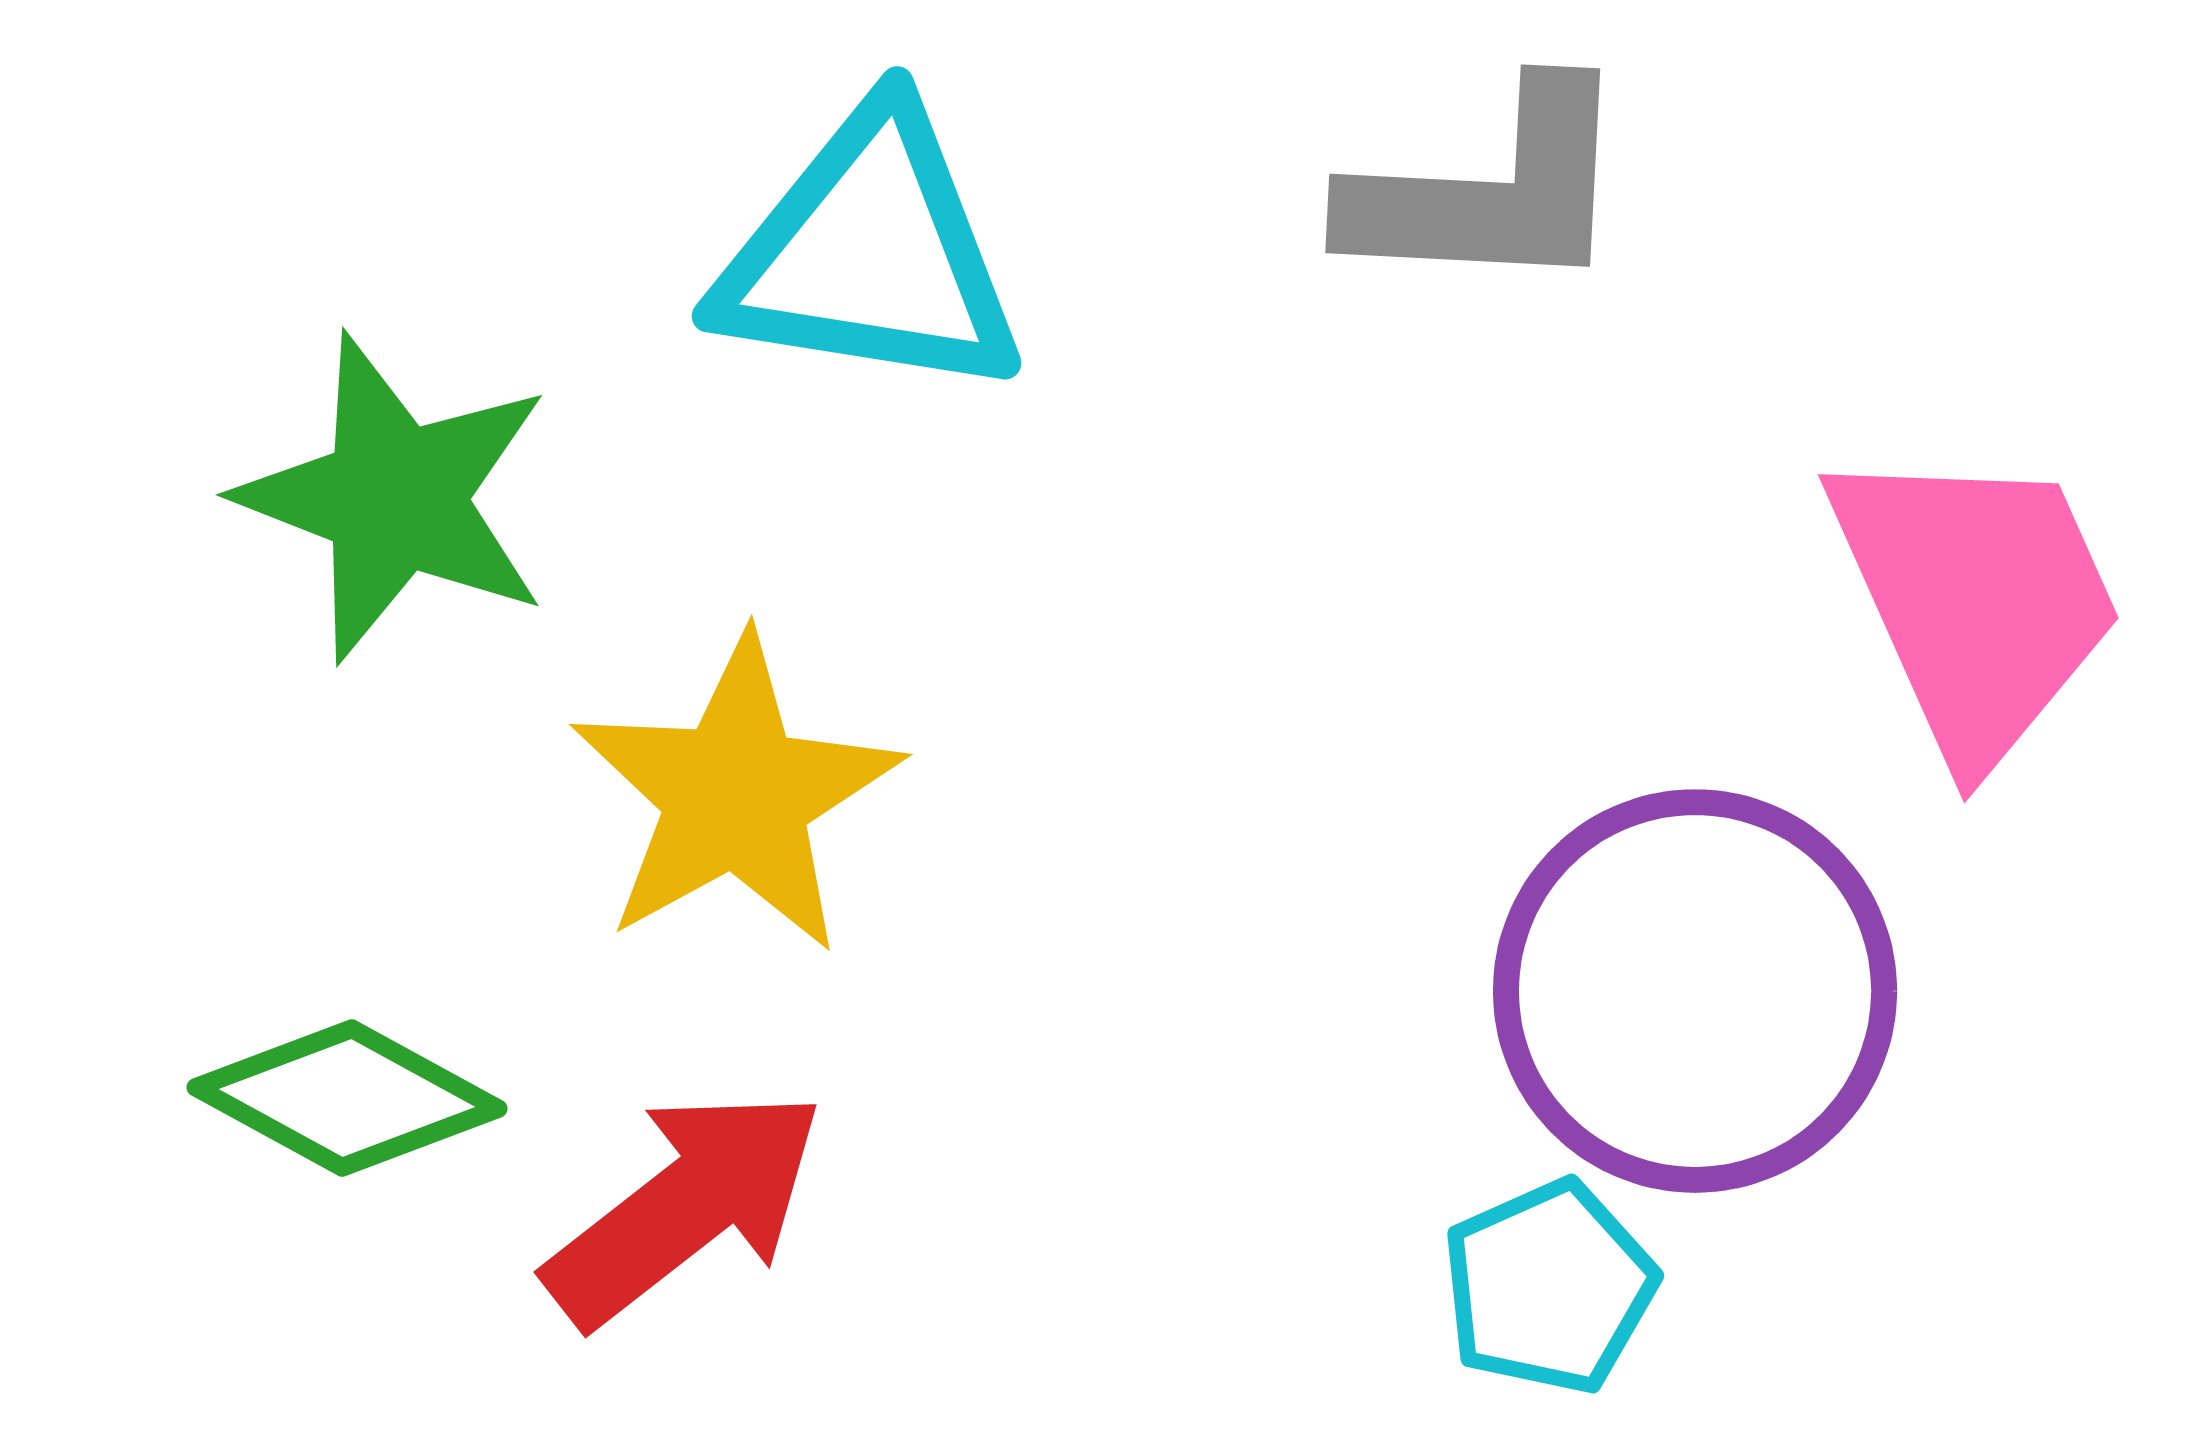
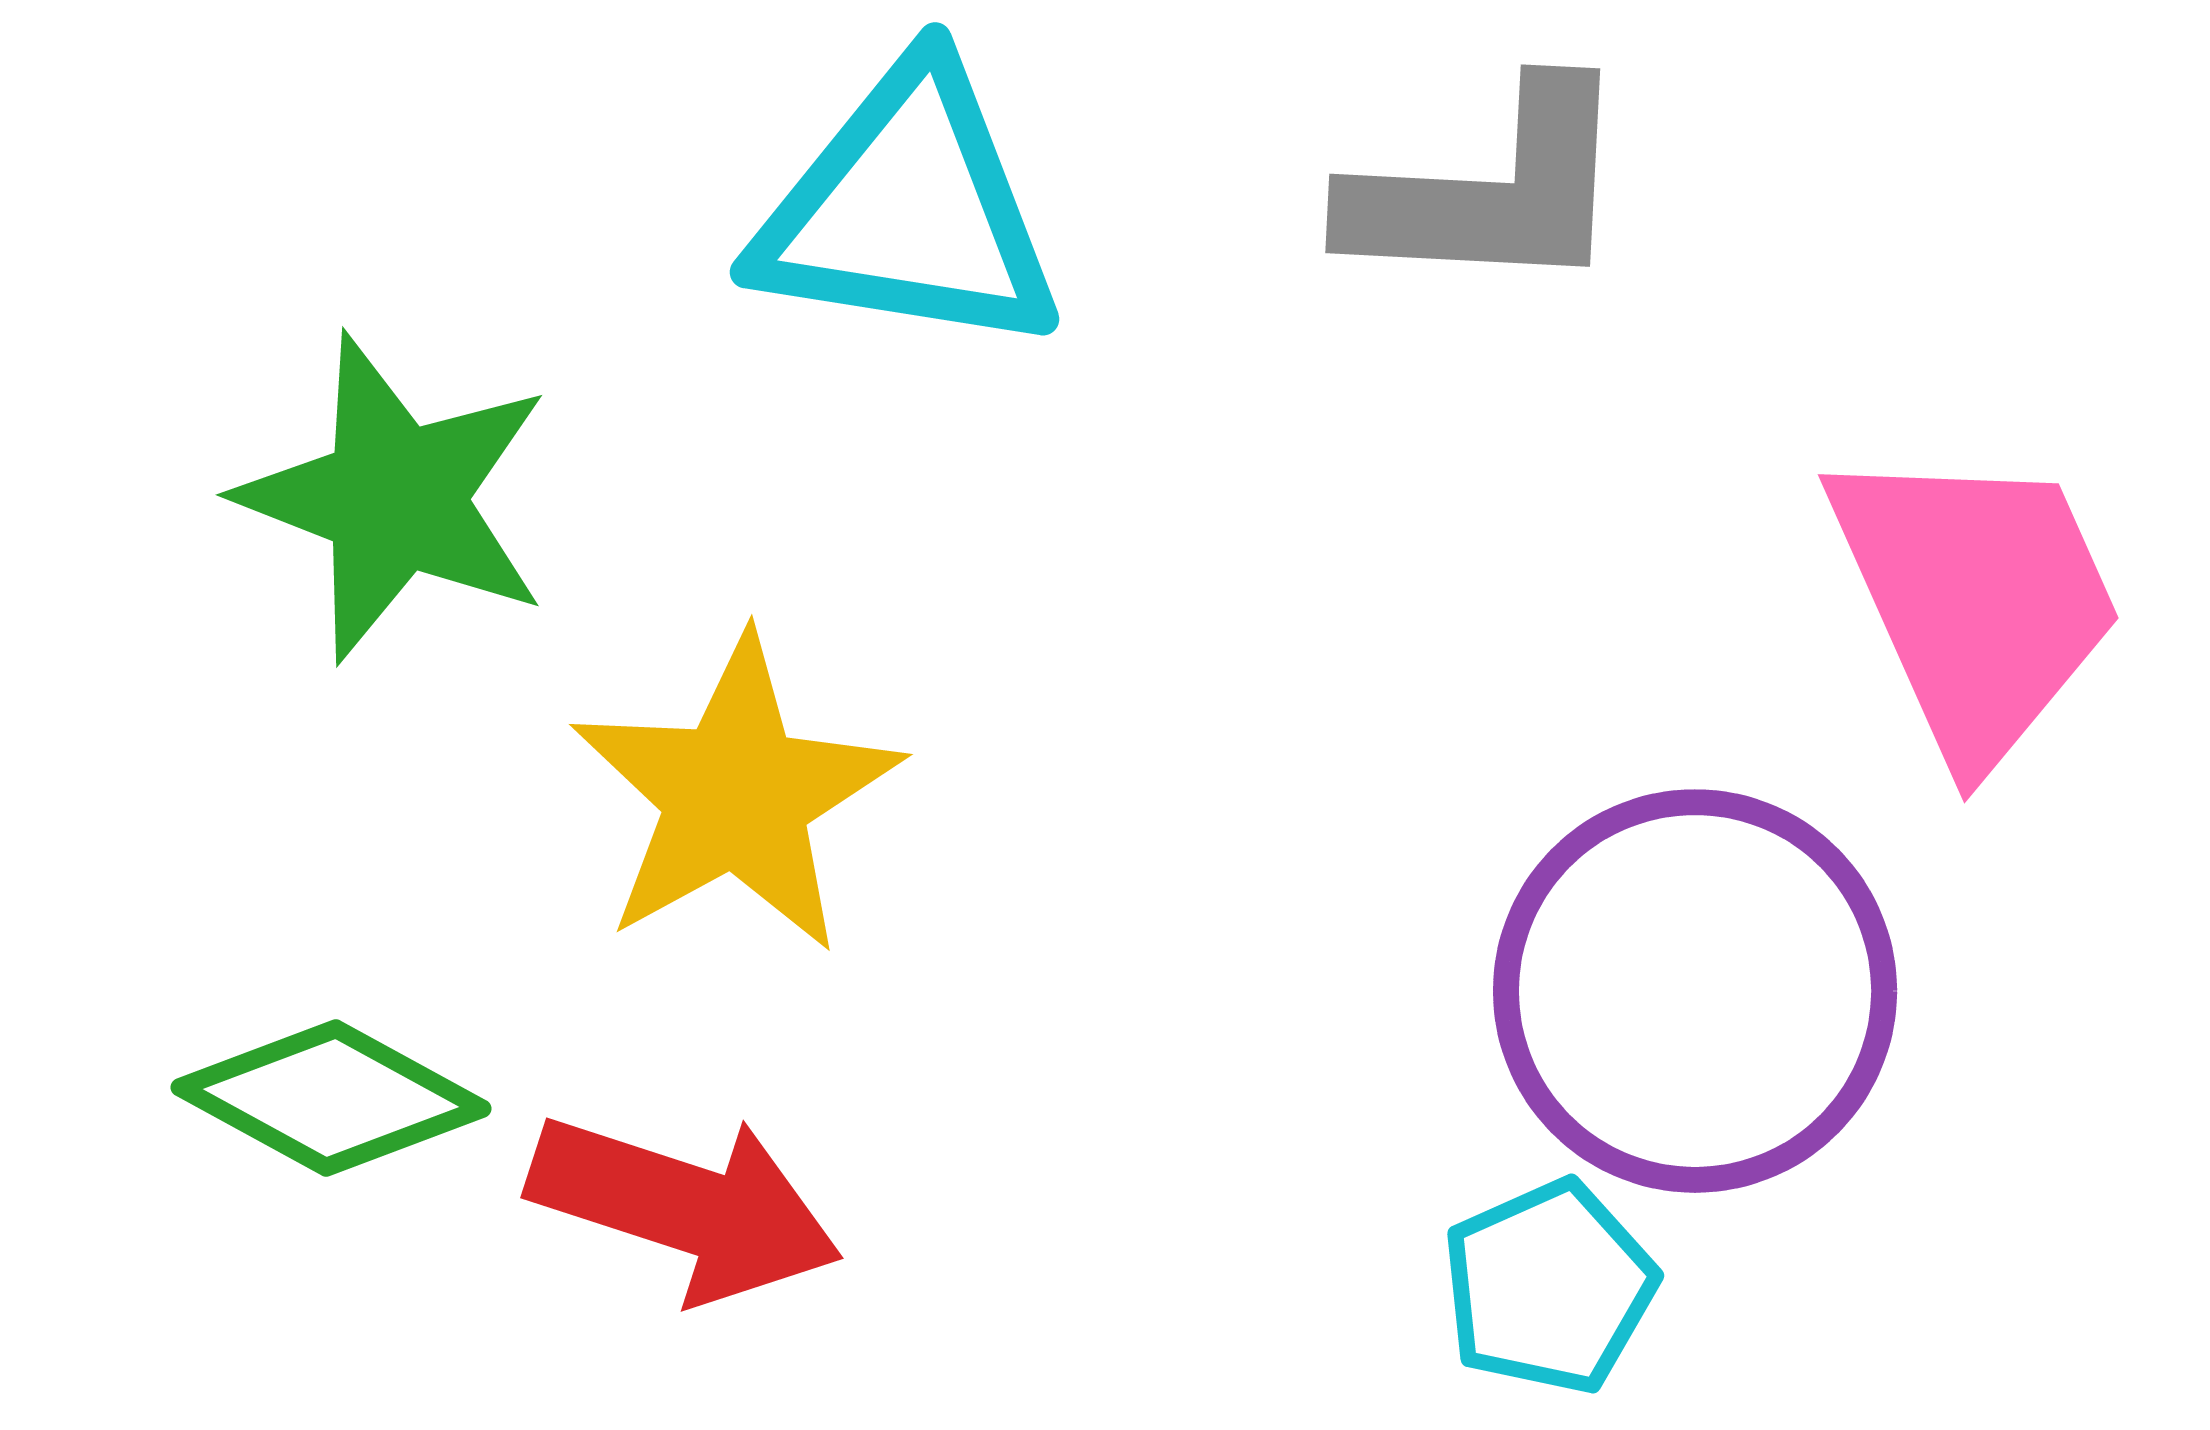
cyan triangle: moved 38 px right, 44 px up
green diamond: moved 16 px left
red arrow: rotated 56 degrees clockwise
